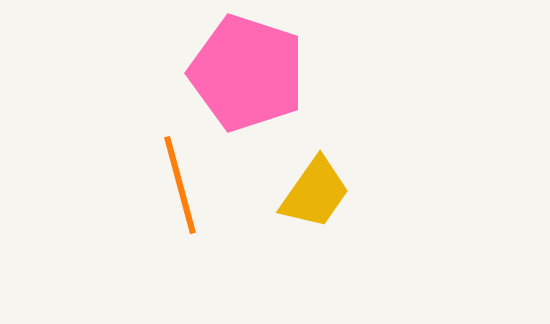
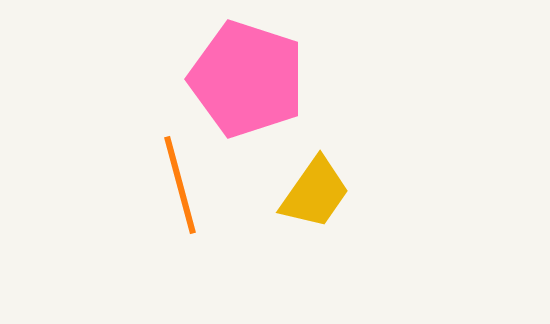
pink pentagon: moved 6 px down
